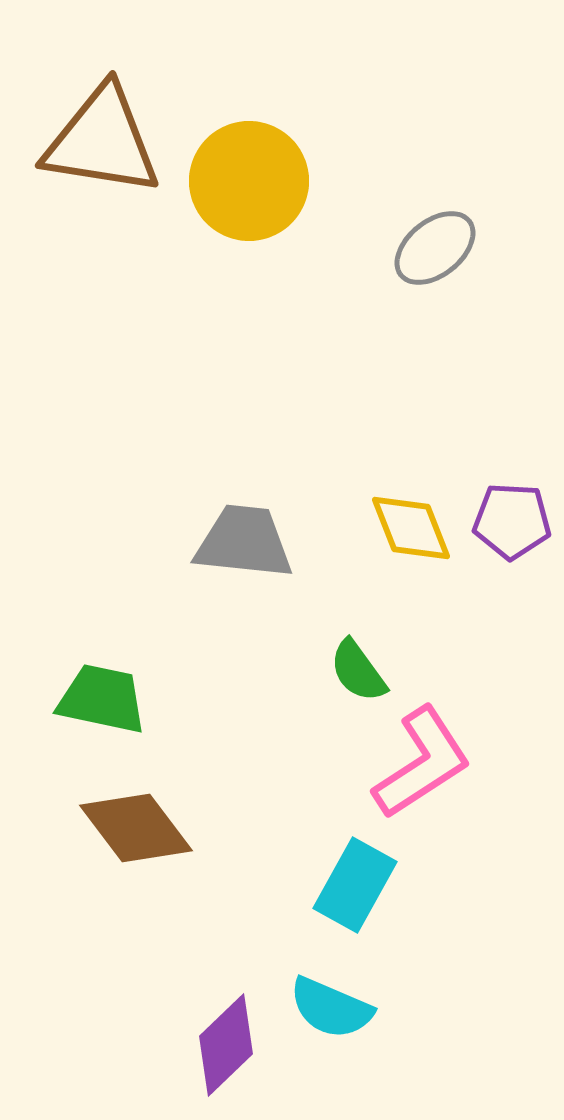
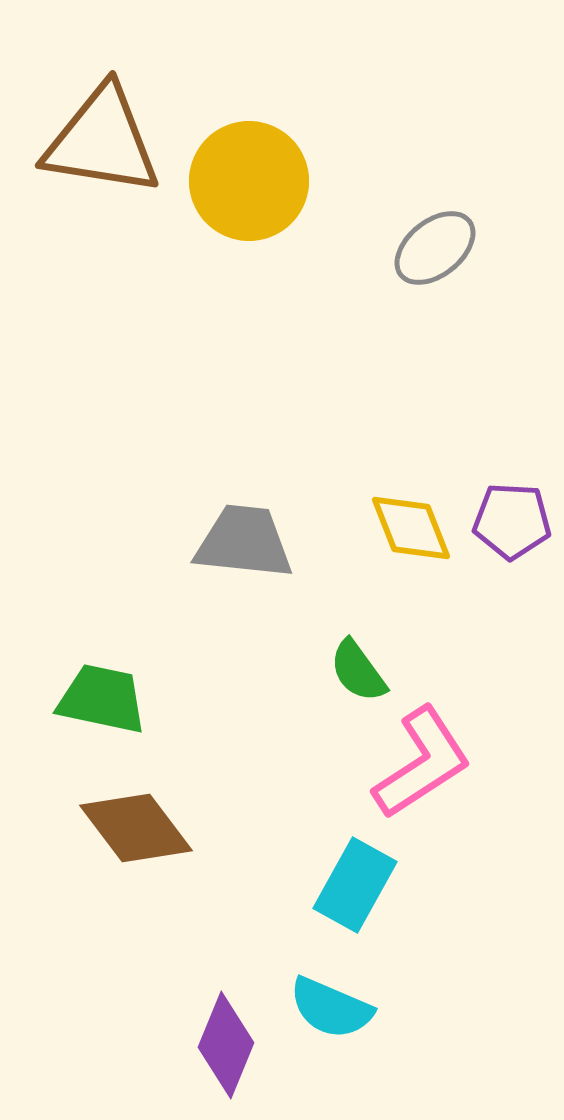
purple diamond: rotated 24 degrees counterclockwise
